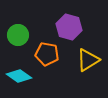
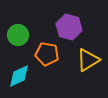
cyan diamond: rotated 60 degrees counterclockwise
